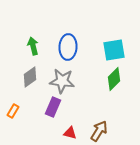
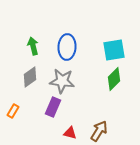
blue ellipse: moved 1 px left
